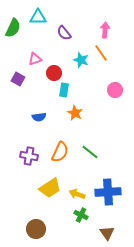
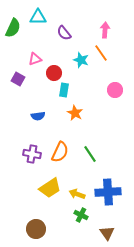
blue semicircle: moved 1 px left, 1 px up
green line: moved 2 px down; rotated 18 degrees clockwise
purple cross: moved 3 px right, 2 px up
